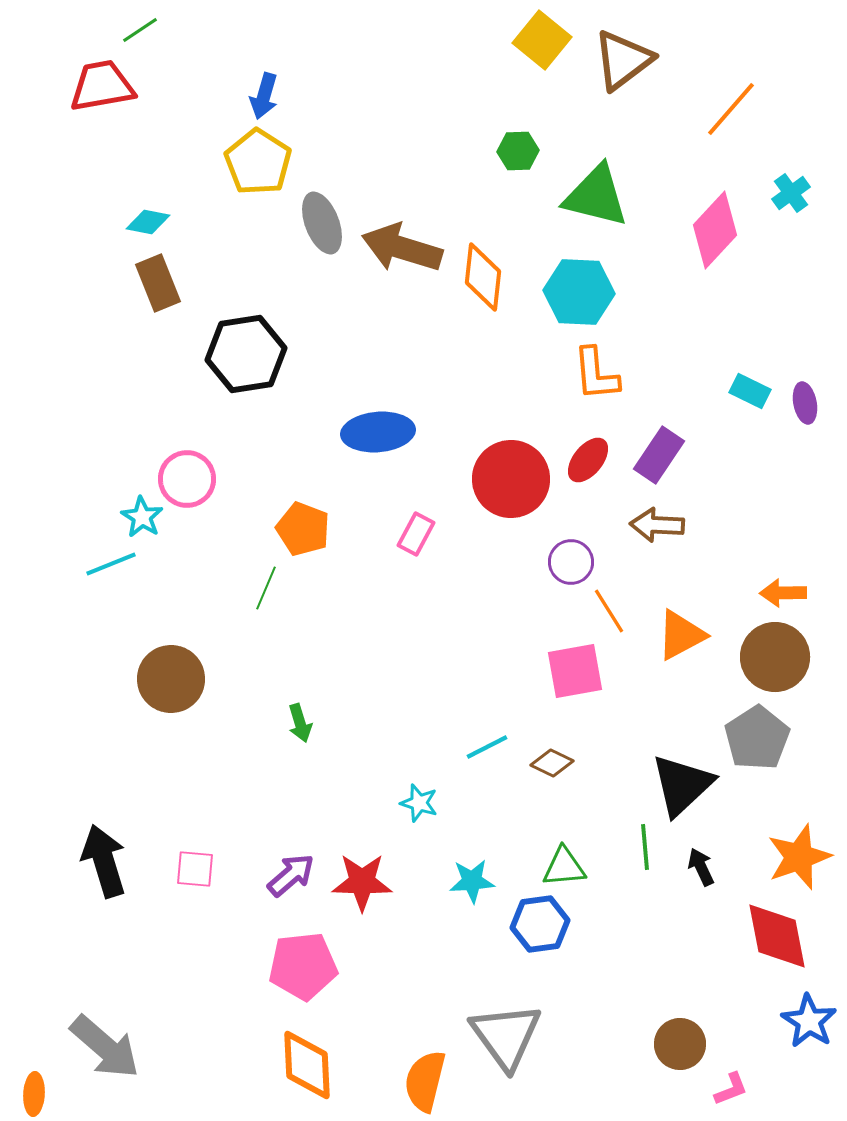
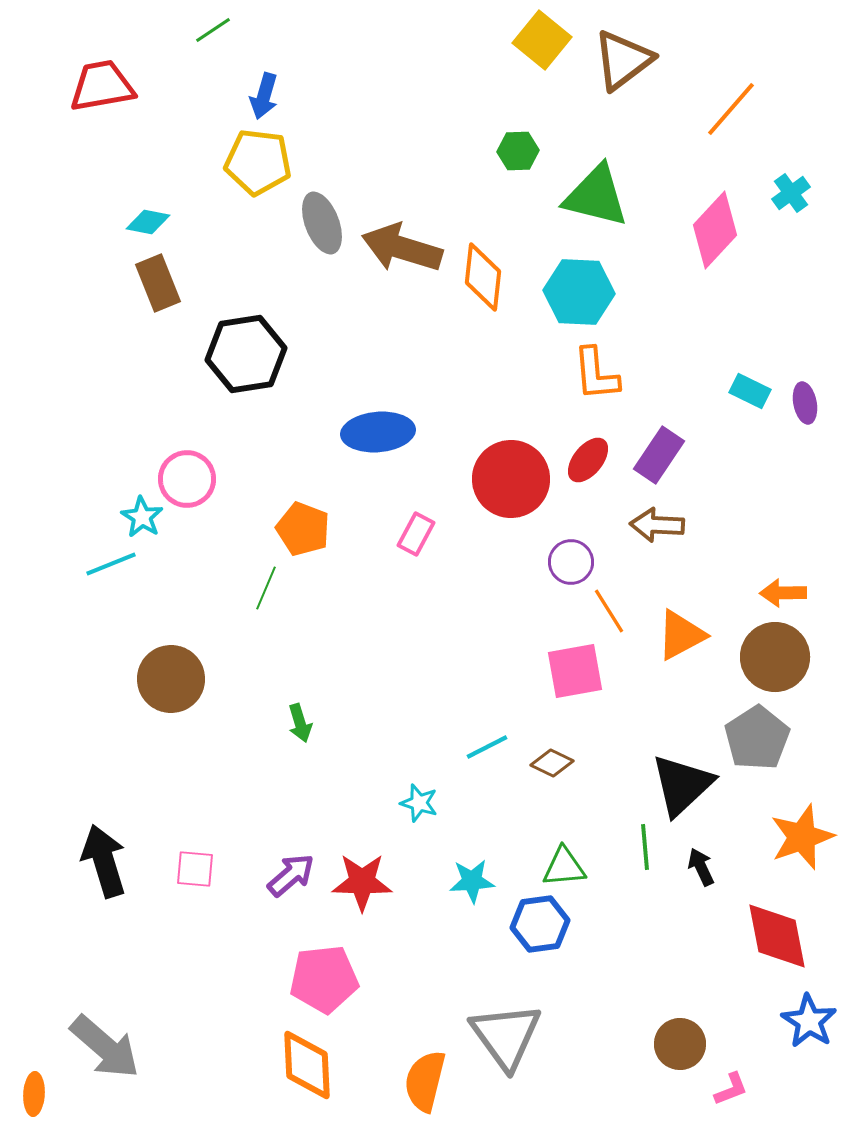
green line at (140, 30): moved 73 px right
yellow pentagon at (258, 162): rotated 26 degrees counterclockwise
orange star at (799, 857): moved 3 px right, 20 px up
pink pentagon at (303, 966): moved 21 px right, 13 px down
